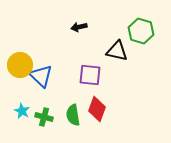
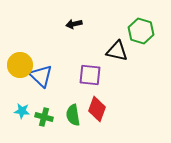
black arrow: moved 5 px left, 3 px up
cyan star: rotated 21 degrees counterclockwise
